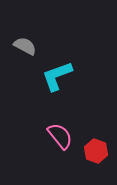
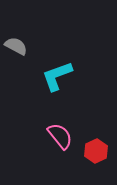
gray semicircle: moved 9 px left
red hexagon: rotated 15 degrees clockwise
